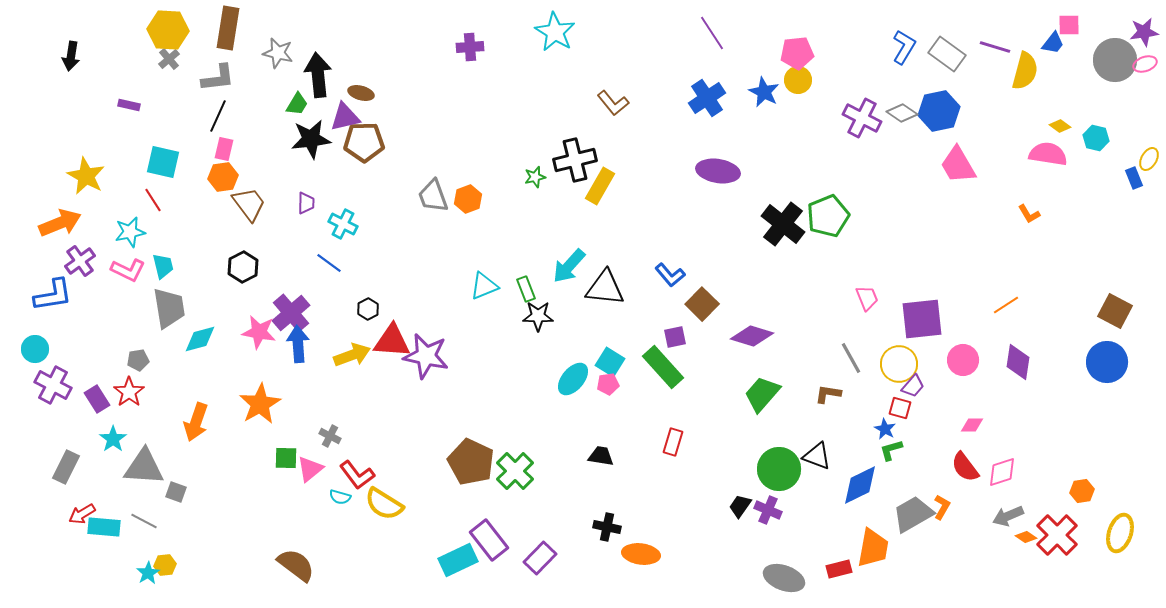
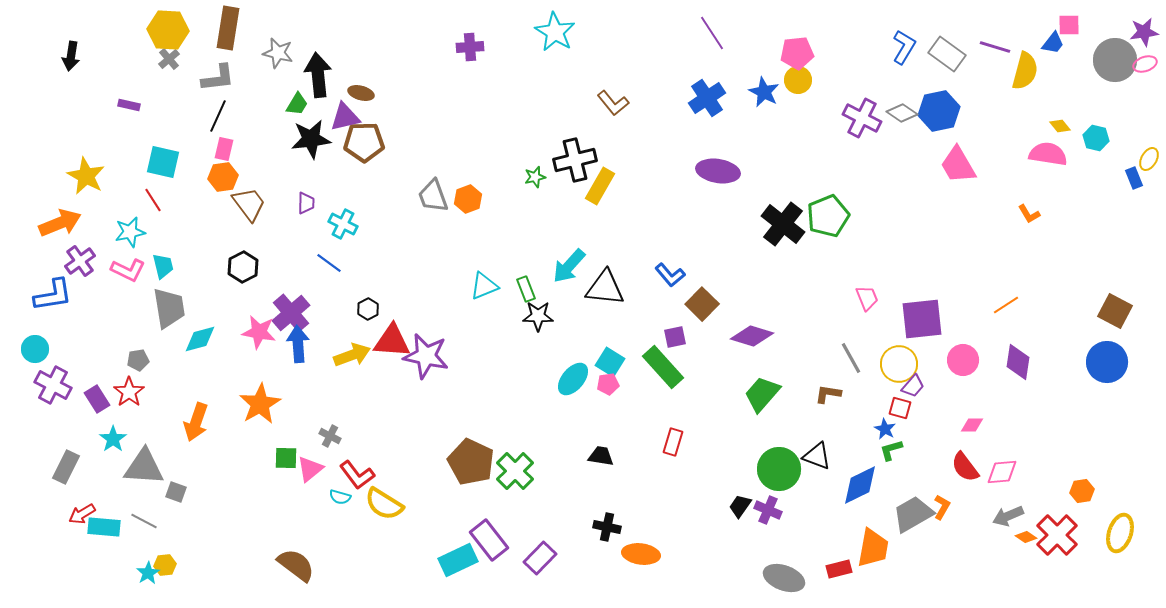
yellow diamond at (1060, 126): rotated 15 degrees clockwise
pink diamond at (1002, 472): rotated 12 degrees clockwise
